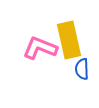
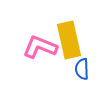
pink L-shape: moved 1 px up
